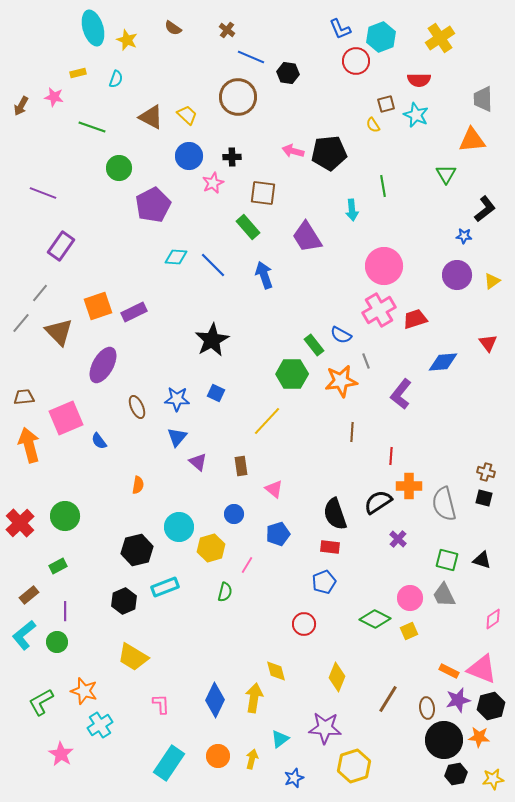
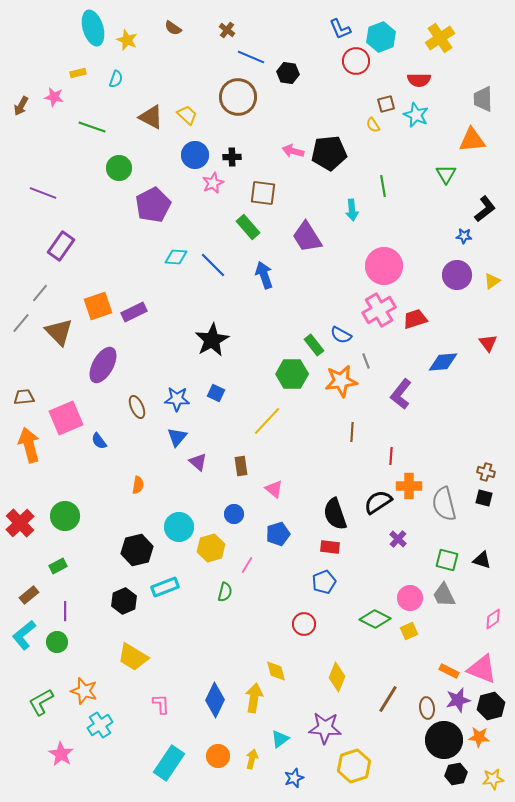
blue circle at (189, 156): moved 6 px right, 1 px up
